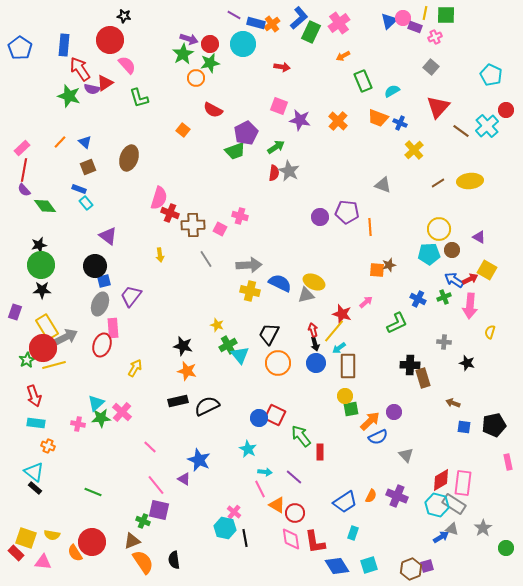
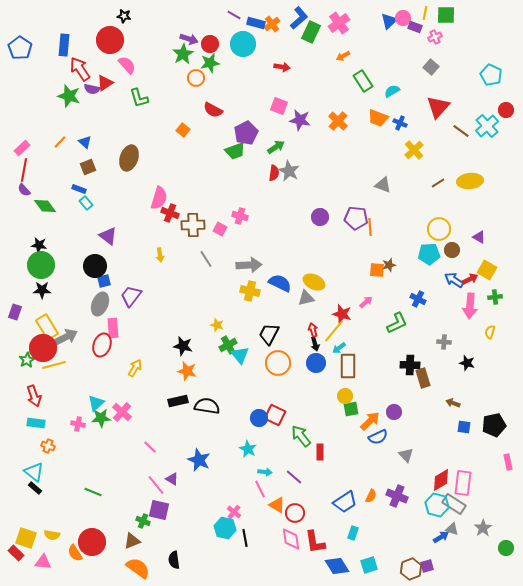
green rectangle at (363, 81): rotated 10 degrees counterclockwise
purple pentagon at (347, 212): moved 9 px right, 6 px down
black star at (39, 245): rotated 21 degrees clockwise
gray triangle at (306, 295): moved 3 px down
green cross at (444, 297): moved 51 px right; rotated 16 degrees clockwise
black semicircle at (207, 406): rotated 35 degrees clockwise
purple triangle at (184, 479): moved 12 px left
orange semicircle at (143, 562): moved 5 px left, 6 px down; rotated 20 degrees counterclockwise
